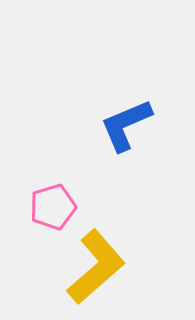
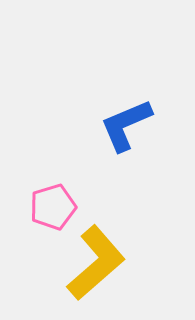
yellow L-shape: moved 4 px up
